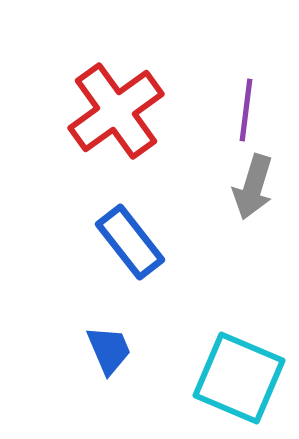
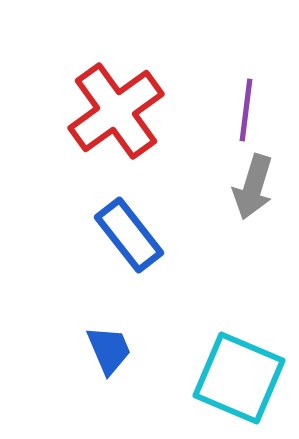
blue rectangle: moved 1 px left, 7 px up
